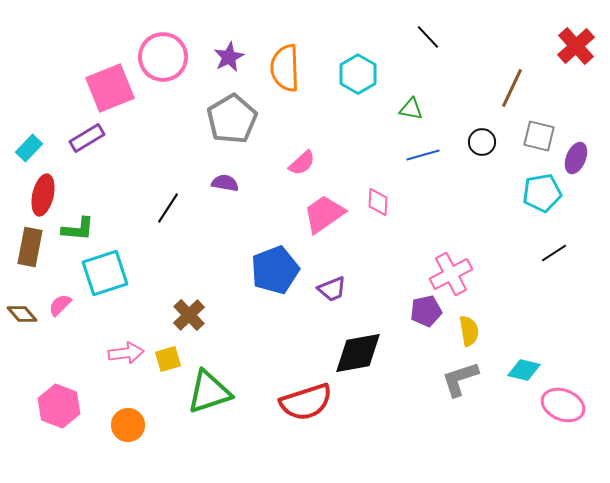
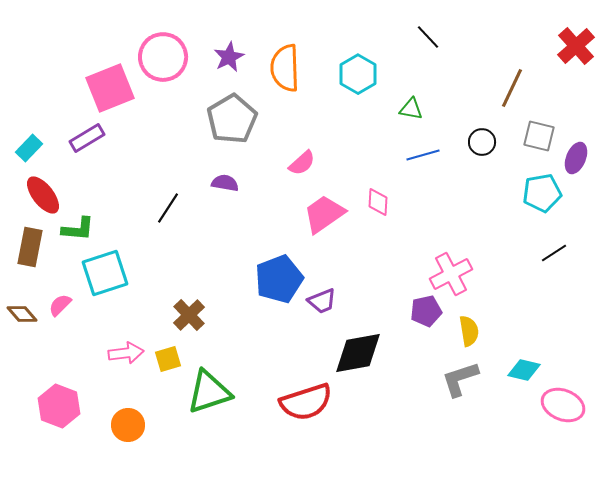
red ellipse at (43, 195): rotated 51 degrees counterclockwise
blue pentagon at (275, 270): moved 4 px right, 9 px down
purple trapezoid at (332, 289): moved 10 px left, 12 px down
